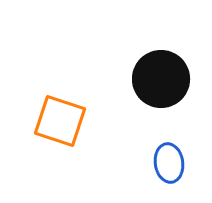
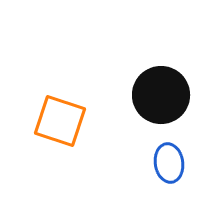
black circle: moved 16 px down
